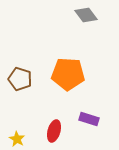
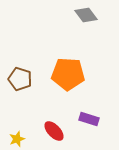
red ellipse: rotated 60 degrees counterclockwise
yellow star: rotated 21 degrees clockwise
